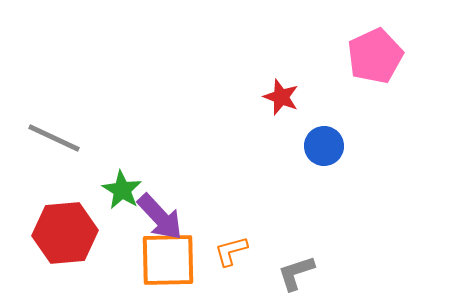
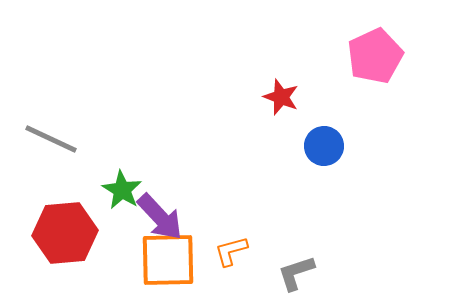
gray line: moved 3 px left, 1 px down
